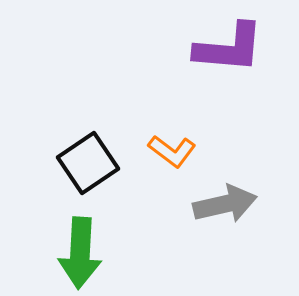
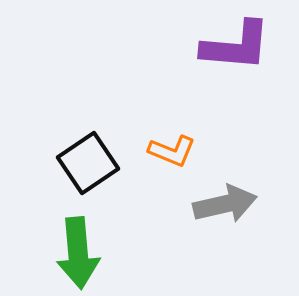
purple L-shape: moved 7 px right, 2 px up
orange L-shape: rotated 15 degrees counterclockwise
green arrow: moved 2 px left; rotated 8 degrees counterclockwise
